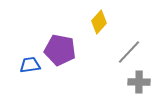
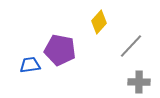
gray line: moved 2 px right, 6 px up
